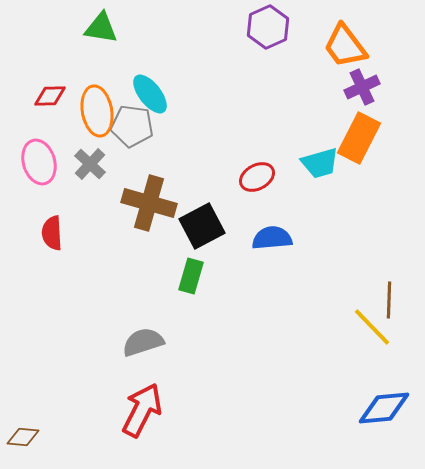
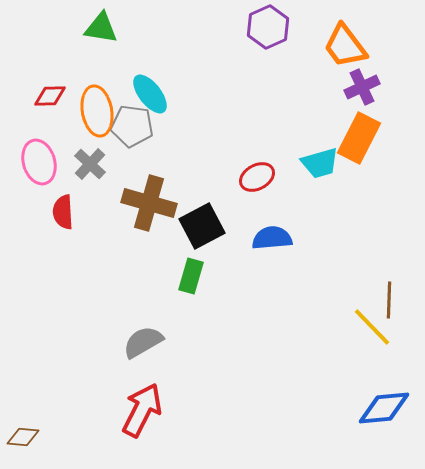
red semicircle: moved 11 px right, 21 px up
gray semicircle: rotated 12 degrees counterclockwise
